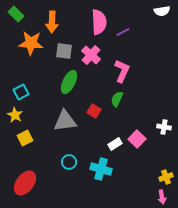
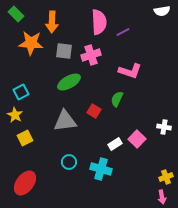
pink cross: rotated 30 degrees clockwise
pink L-shape: moved 8 px right; rotated 85 degrees clockwise
green ellipse: rotated 35 degrees clockwise
